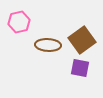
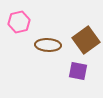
brown square: moved 4 px right
purple square: moved 2 px left, 3 px down
